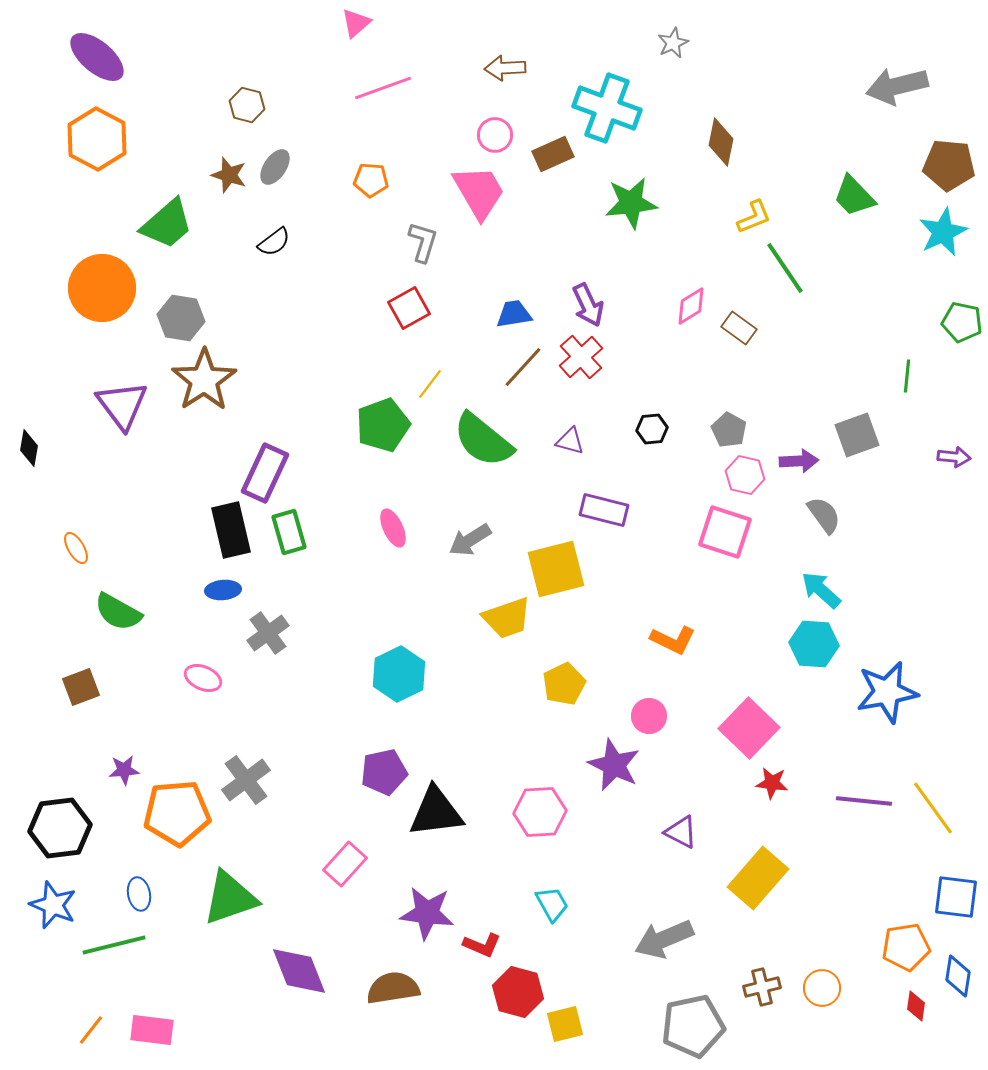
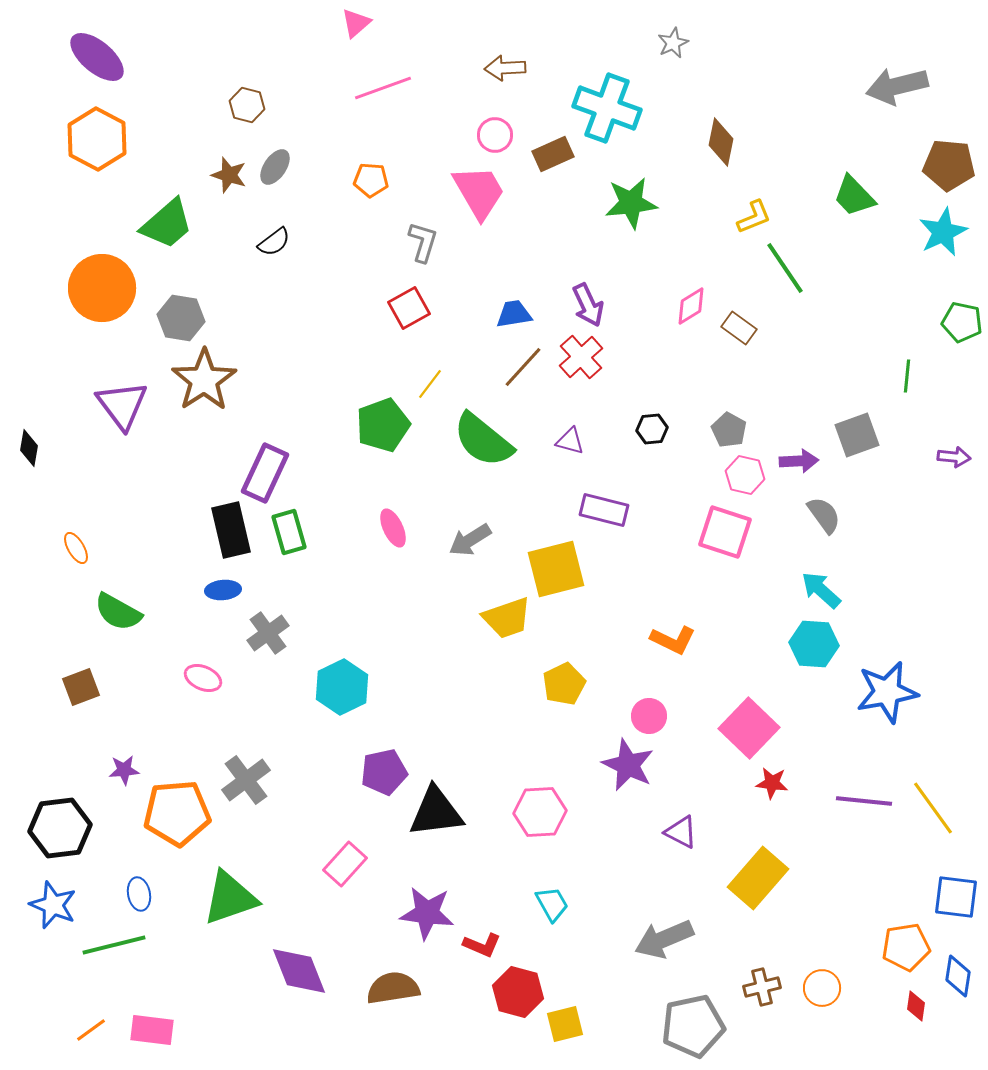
cyan hexagon at (399, 674): moved 57 px left, 13 px down
purple star at (614, 765): moved 14 px right
orange line at (91, 1030): rotated 16 degrees clockwise
